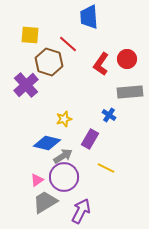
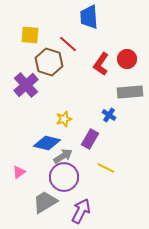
pink triangle: moved 18 px left, 8 px up
